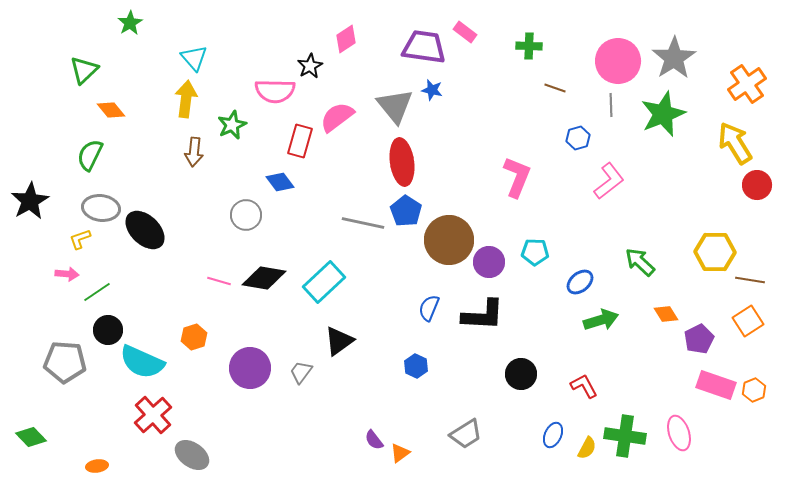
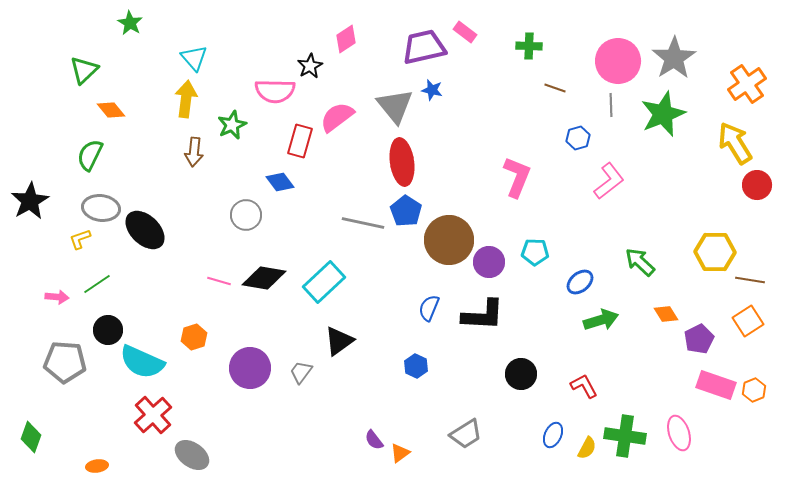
green star at (130, 23): rotated 10 degrees counterclockwise
purple trapezoid at (424, 47): rotated 21 degrees counterclockwise
pink arrow at (67, 274): moved 10 px left, 23 px down
green line at (97, 292): moved 8 px up
green diamond at (31, 437): rotated 64 degrees clockwise
